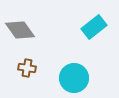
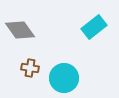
brown cross: moved 3 px right
cyan circle: moved 10 px left
